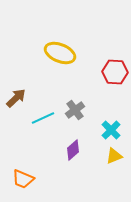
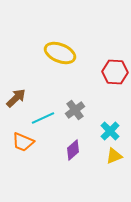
cyan cross: moved 1 px left, 1 px down
orange trapezoid: moved 37 px up
